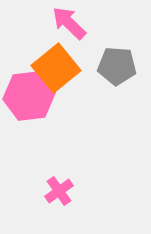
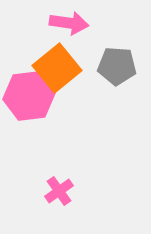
pink arrow: rotated 144 degrees clockwise
orange square: moved 1 px right
